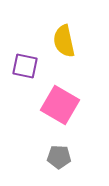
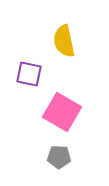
purple square: moved 4 px right, 8 px down
pink square: moved 2 px right, 7 px down
